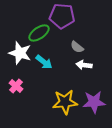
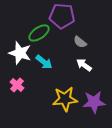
gray semicircle: moved 3 px right, 5 px up
white arrow: rotated 28 degrees clockwise
pink cross: moved 1 px right, 1 px up
yellow star: moved 3 px up
